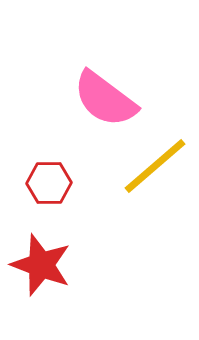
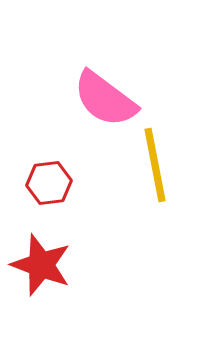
yellow line: moved 1 px up; rotated 60 degrees counterclockwise
red hexagon: rotated 6 degrees counterclockwise
